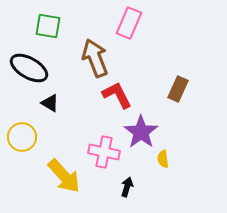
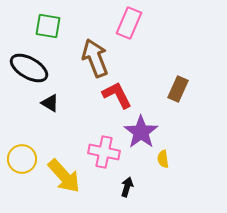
yellow circle: moved 22 px down
